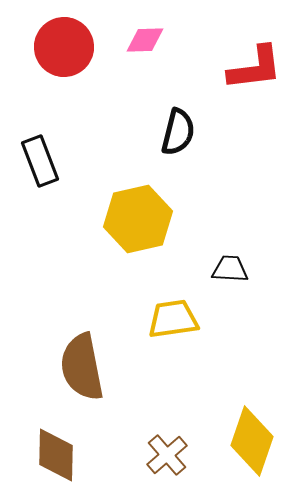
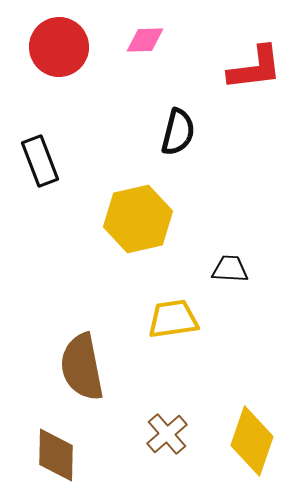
red circle: moved 5 px left
brown cross: moved 21 px up
